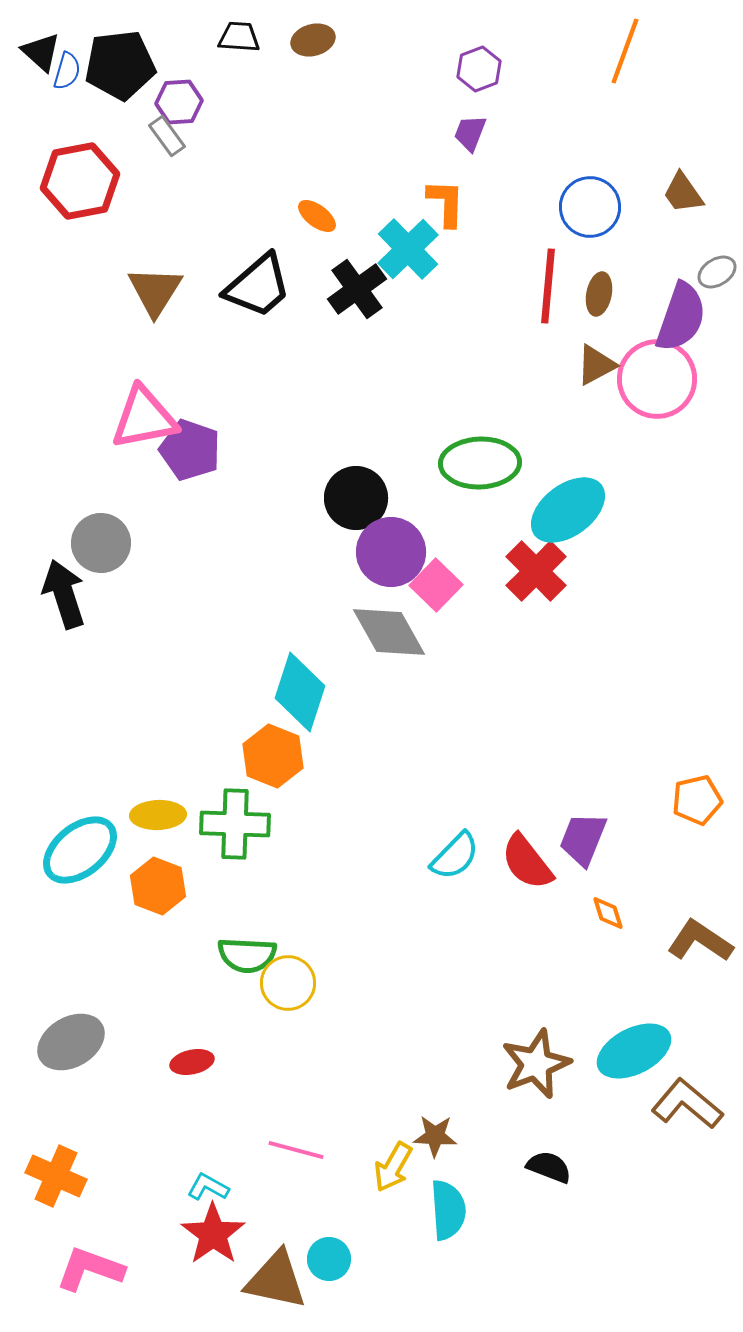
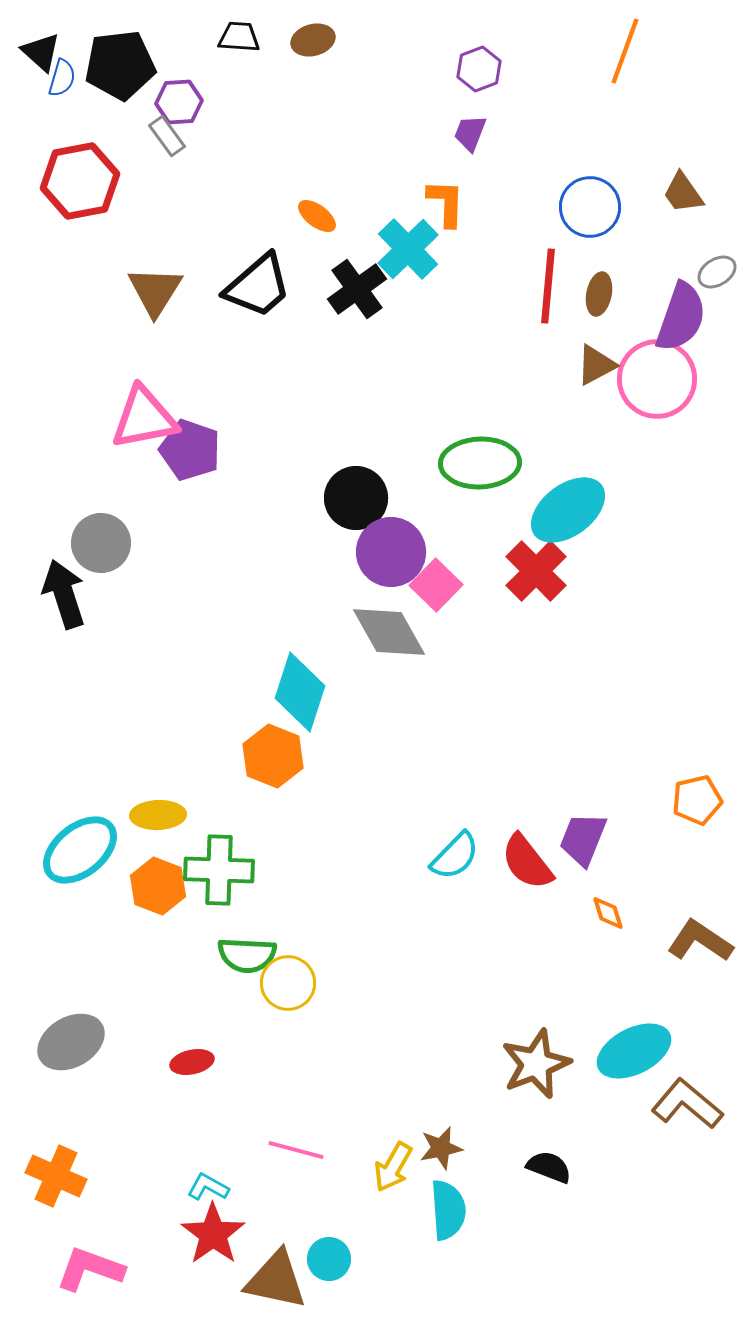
blue semicircle at (67, 71): moved 5 px left, 7 px down
green cross at (235, 824): moved 16 px left, 46 px down
brown star at (435, 1136): moved 6 px right, 12 px down; rotated 15 degrees counterclockwise
